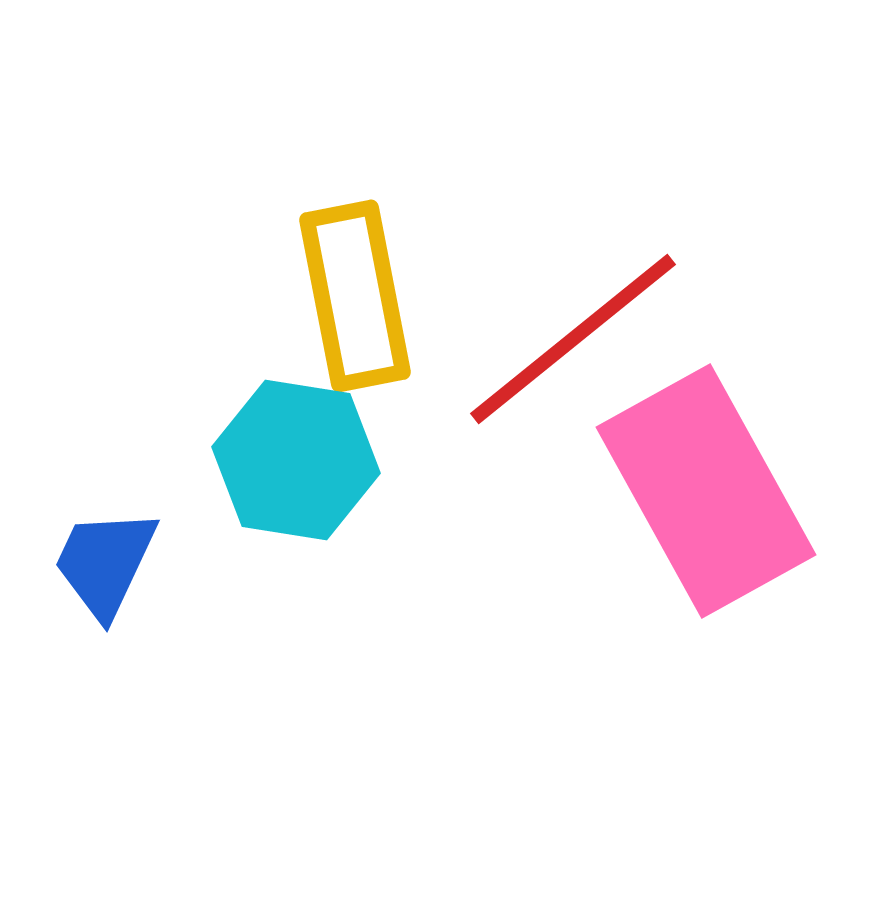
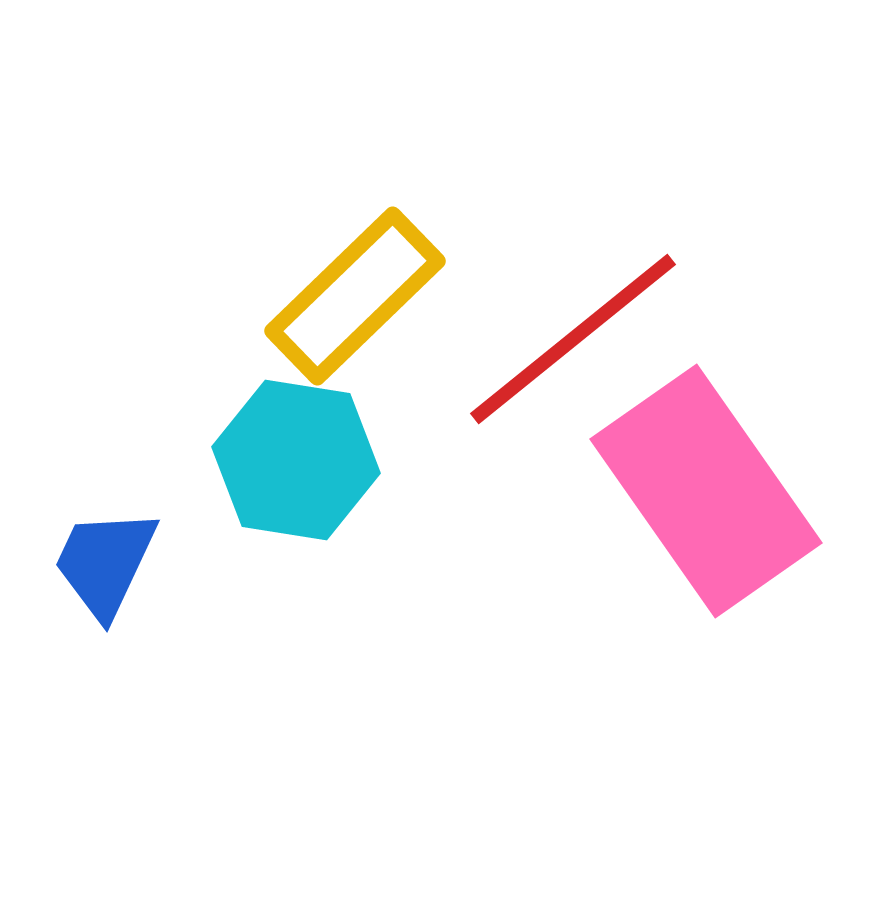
yellow rectangle: rotated 57 degrees clockwise
pink rectangle: rotated 6 degrees counterclockwise
